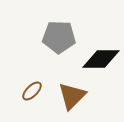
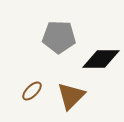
brown triangle: moved 1 px left
